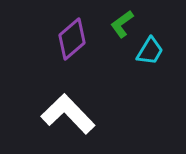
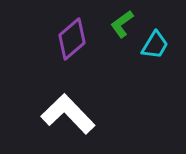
cyan trapezoid: moved 5 px right, 6 px up
